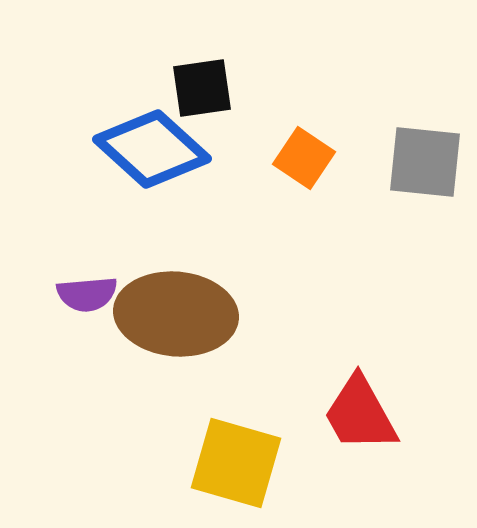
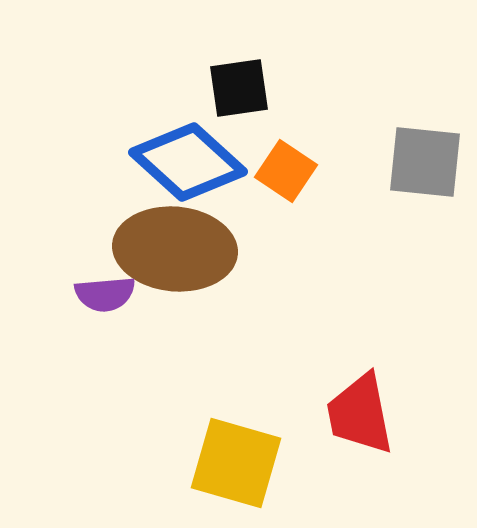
black square: moved 37 px right
blue diamond: moved 36 px right, 13 px down
orange square: moved 18 px left, 13 px down
purple semicircle: moved 18 px right
brown ellipse: moved 1 px left, 65 px up
red trapezoid: rotated 18 degrees clockwise
